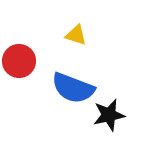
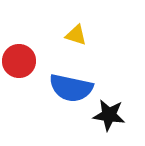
blue semicircle: moved 2 px left; rotated 9 degrees counterclockwise
black star: rotated 20 degrees clockwise
